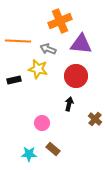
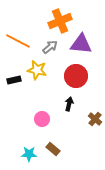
orange line: rotated 25 degrees clockwise
gray arrow: moved 2 px right, 2 px up; rotated 119 degrees clockwise
yellow star: moved 1 px left, 1 px down
pink circle: moved 4 px up
